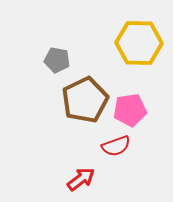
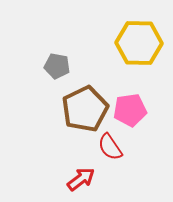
gray pentagon: moved 6 px down
brown pentagon: moved 9 px down
red semicircle: moved 6 px left, 1 px down; rotated 76 degrees clockwise
